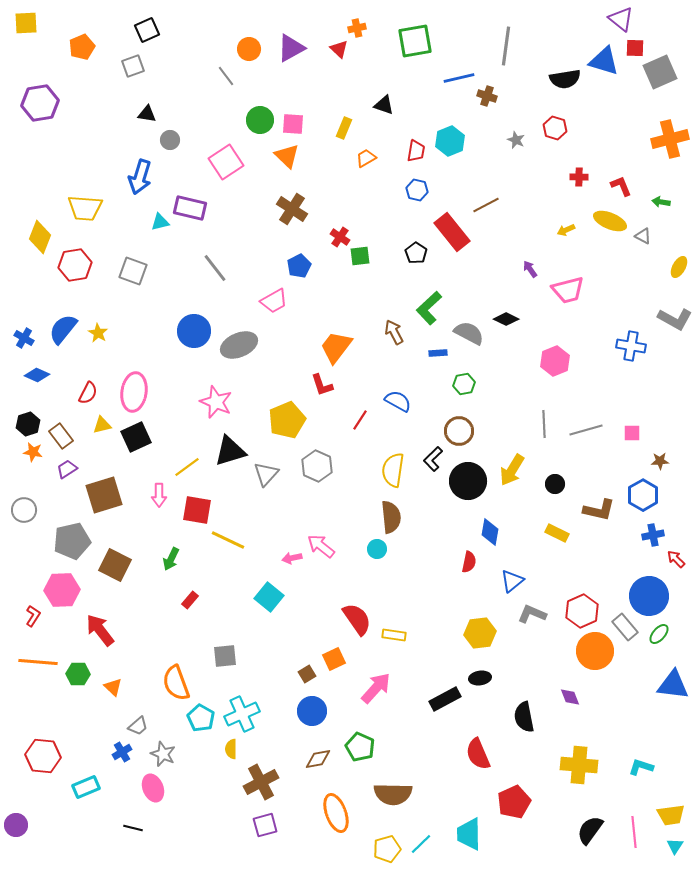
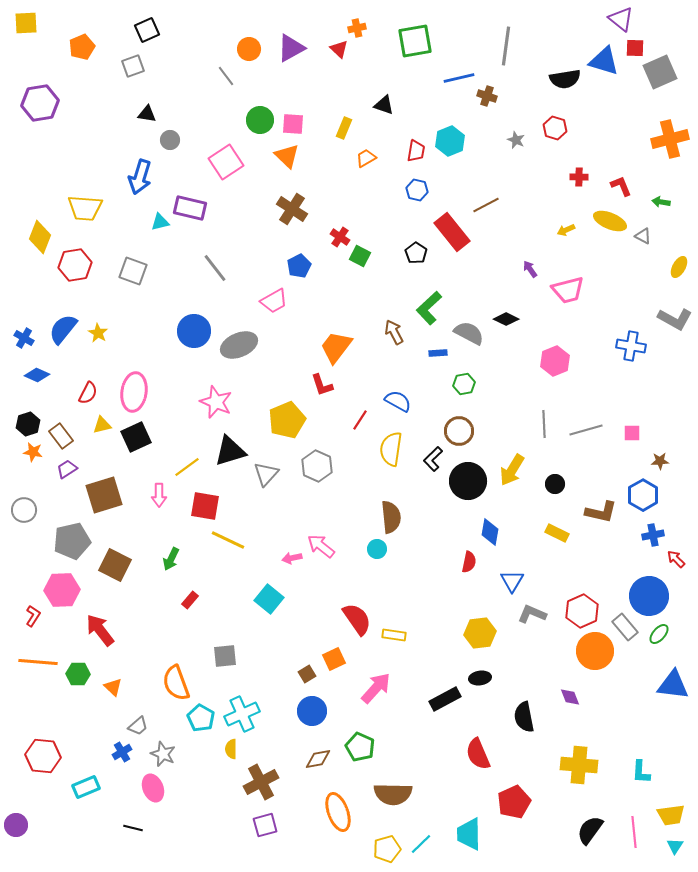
green square at (360, 256): rotated 35 degrees clockwise
yellow semicircle at (393, 470): moved 2 px left, 21 px up
red square at (197, 510): moved 8 px right, 4 px up
brown L-shape at (599, 510): moved 2 px right, 2 px down
blue triangle at (512, 581): rotated 20 degrees counterclockwise
cyan square at (269, 597): moved 2 px down
cyan L-shape at (641, 767): moved 5 px down; rotated 105 degrees counterclockwise
orange ellipse at (336, 813): moved 2 px right, 1 px up
